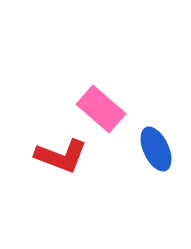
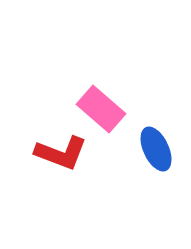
red L-shape: moved 3 px up
